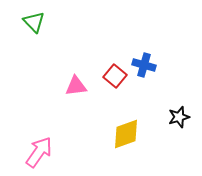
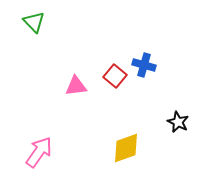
black star: moved 1 px left, 5 px down; rotated 30 degrees counterclockwise
yellow diamond: moved 14 px down
